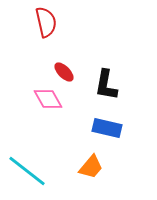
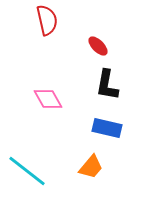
red semicircle: moved 1 px right, 2 px up
red ellipse: moved 34 px right, 26 px up
black L-shape: moved 1 px right
